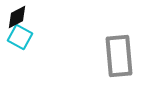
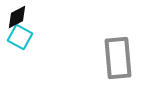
gray rectangle: moved 1 px left, 2 px down
